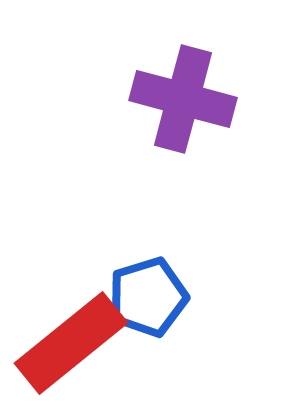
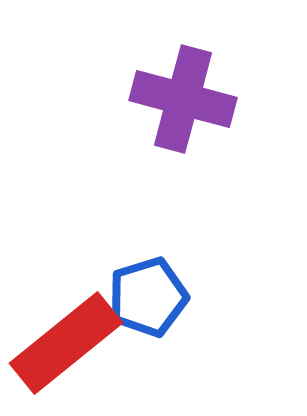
red rectangle: moved 5 px left
